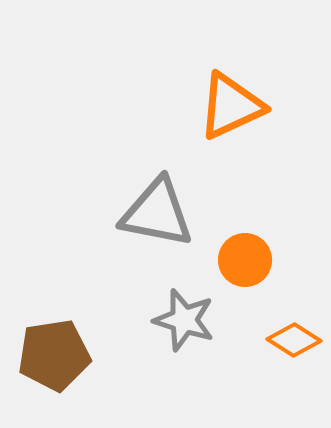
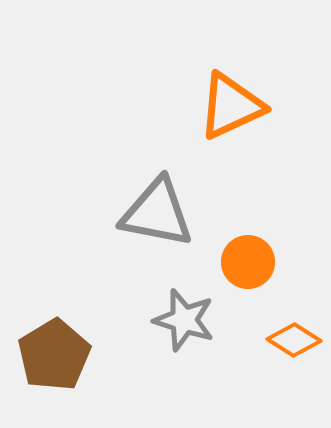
orange circle: moved 3 px right, 2 px down
brown pentagon: rotated 22 degrees counterclockwise
